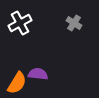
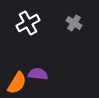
white cross: moved 8 px right
